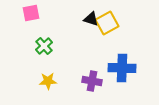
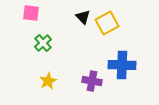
pink square: rotated 18 degrees clockwise
black triangle: moved 8 px left, 2 px up; rotated 28 degrees clockwise
green cross: moved 1 px left, 3 px up
blue cross: moved 3 px up
yellow star: rotated 24 degrees counterclockwise
